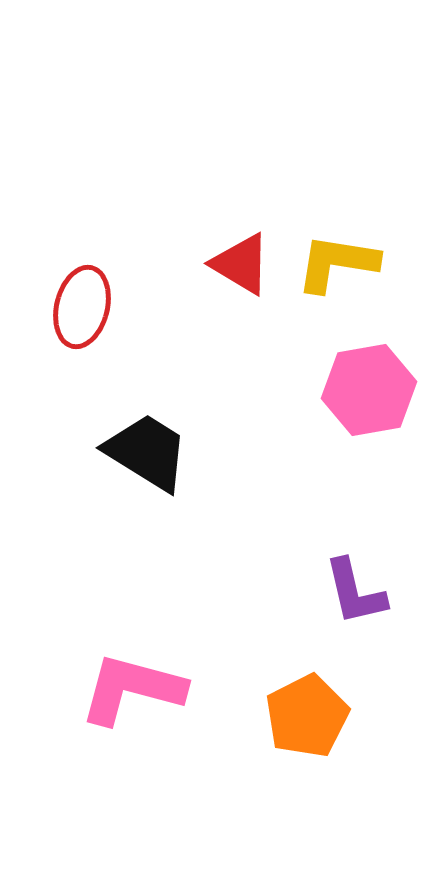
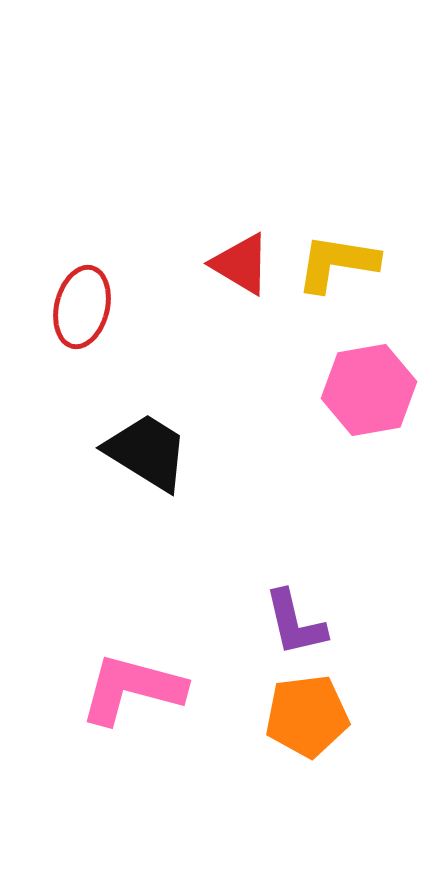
purple L-shape: moved 60 px left, 31 px down
orange pentagon: rotated 20 degrees clockwise
